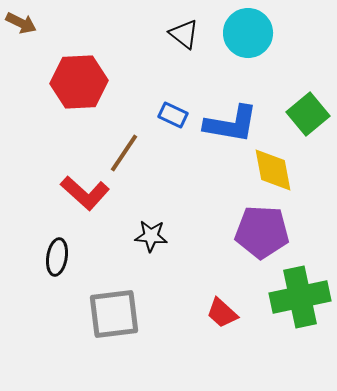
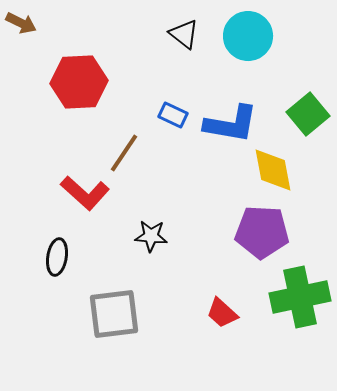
cyan circle: moved 3 px down
